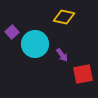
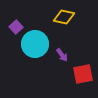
purple square: moved 4 px right, 5 px up
